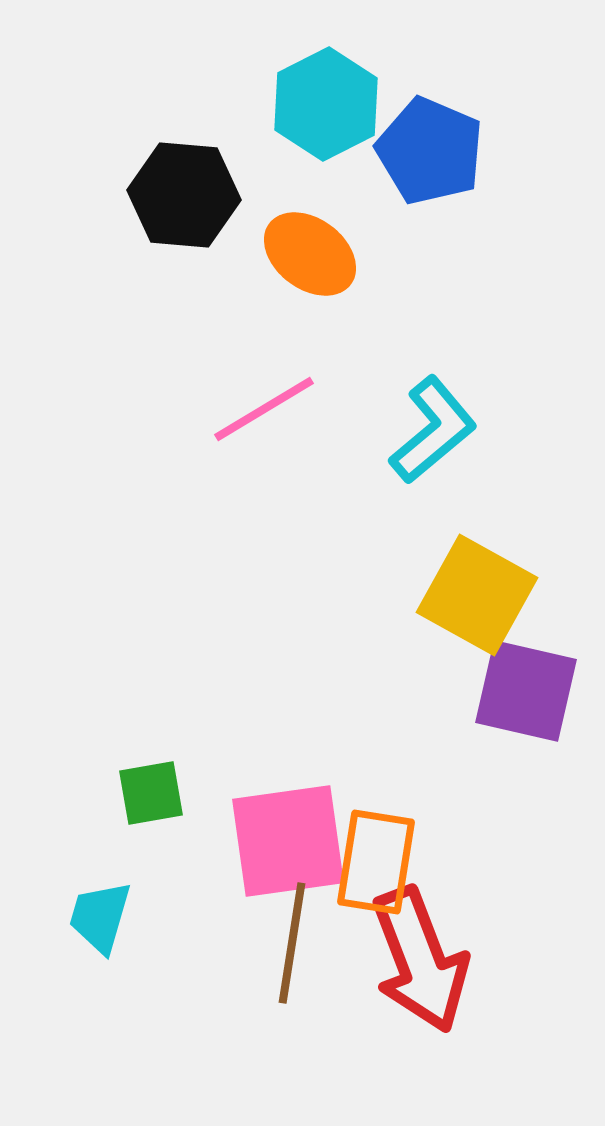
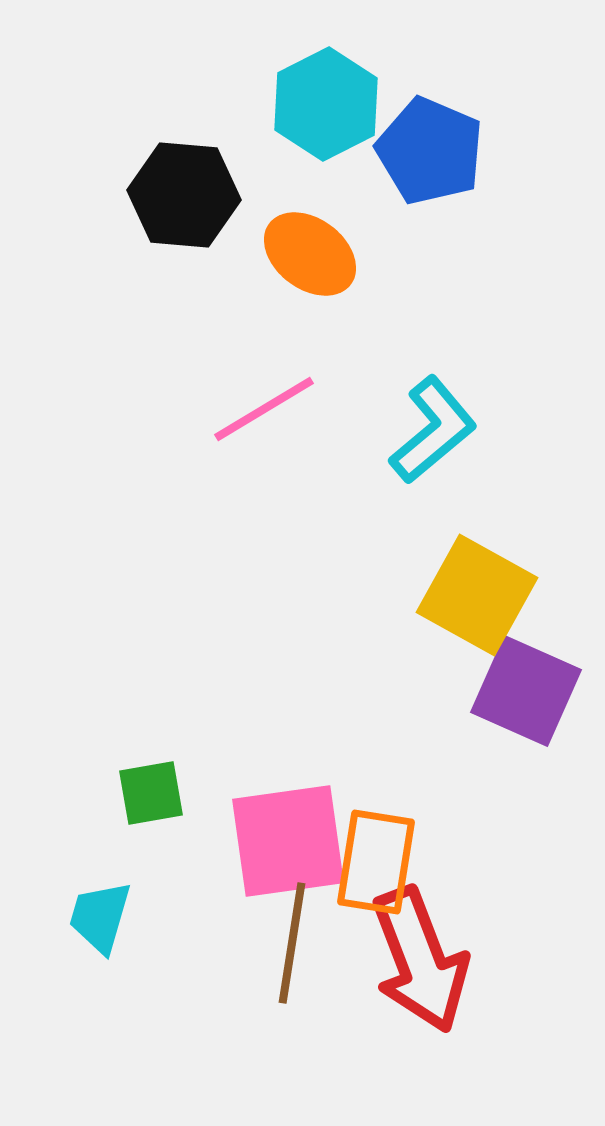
purple square: rotated 11 degrees clockwise
